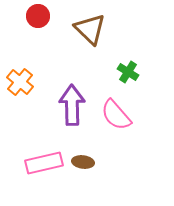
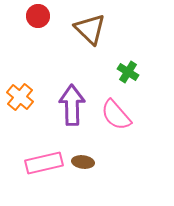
orange cross: moved 15 px down
